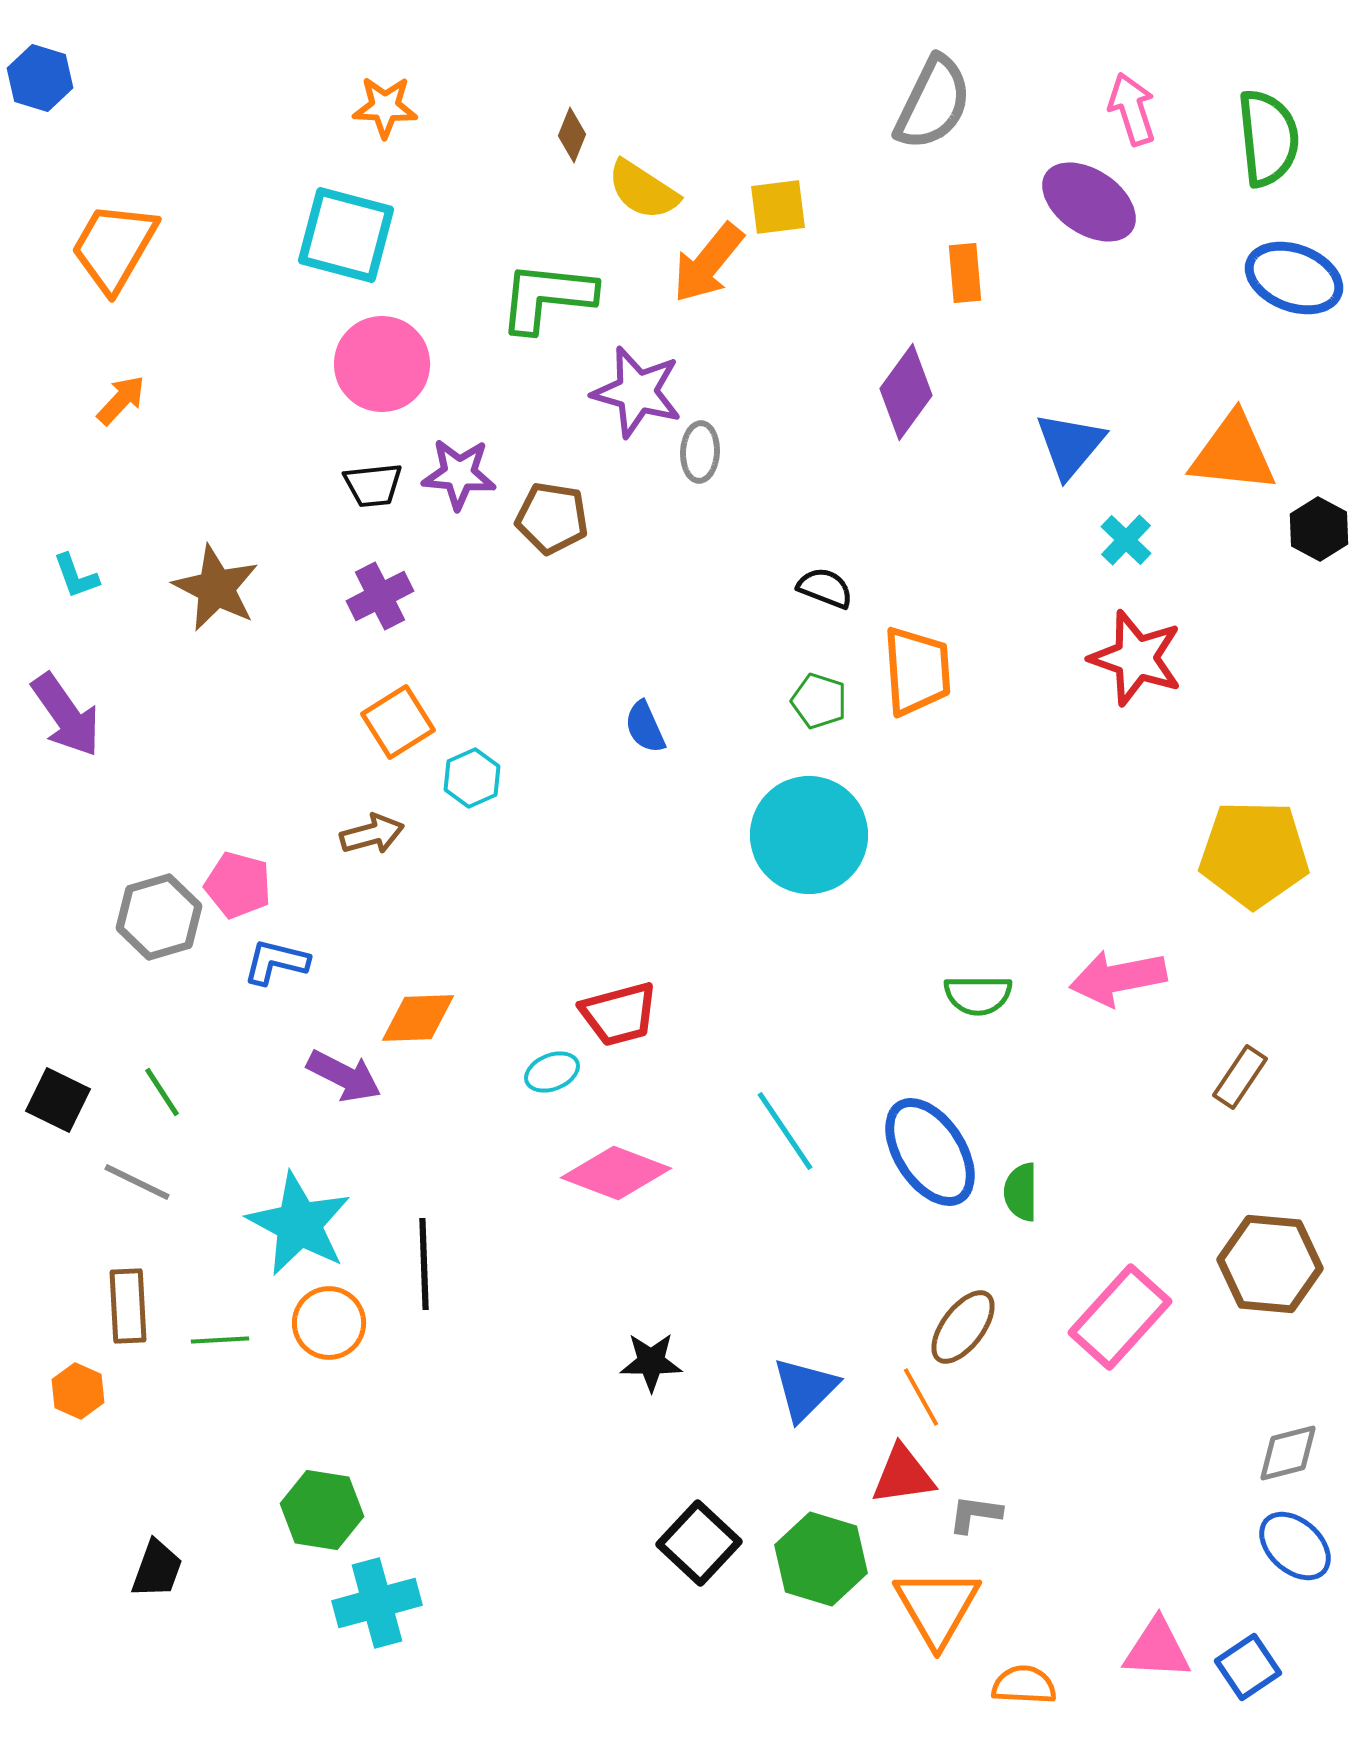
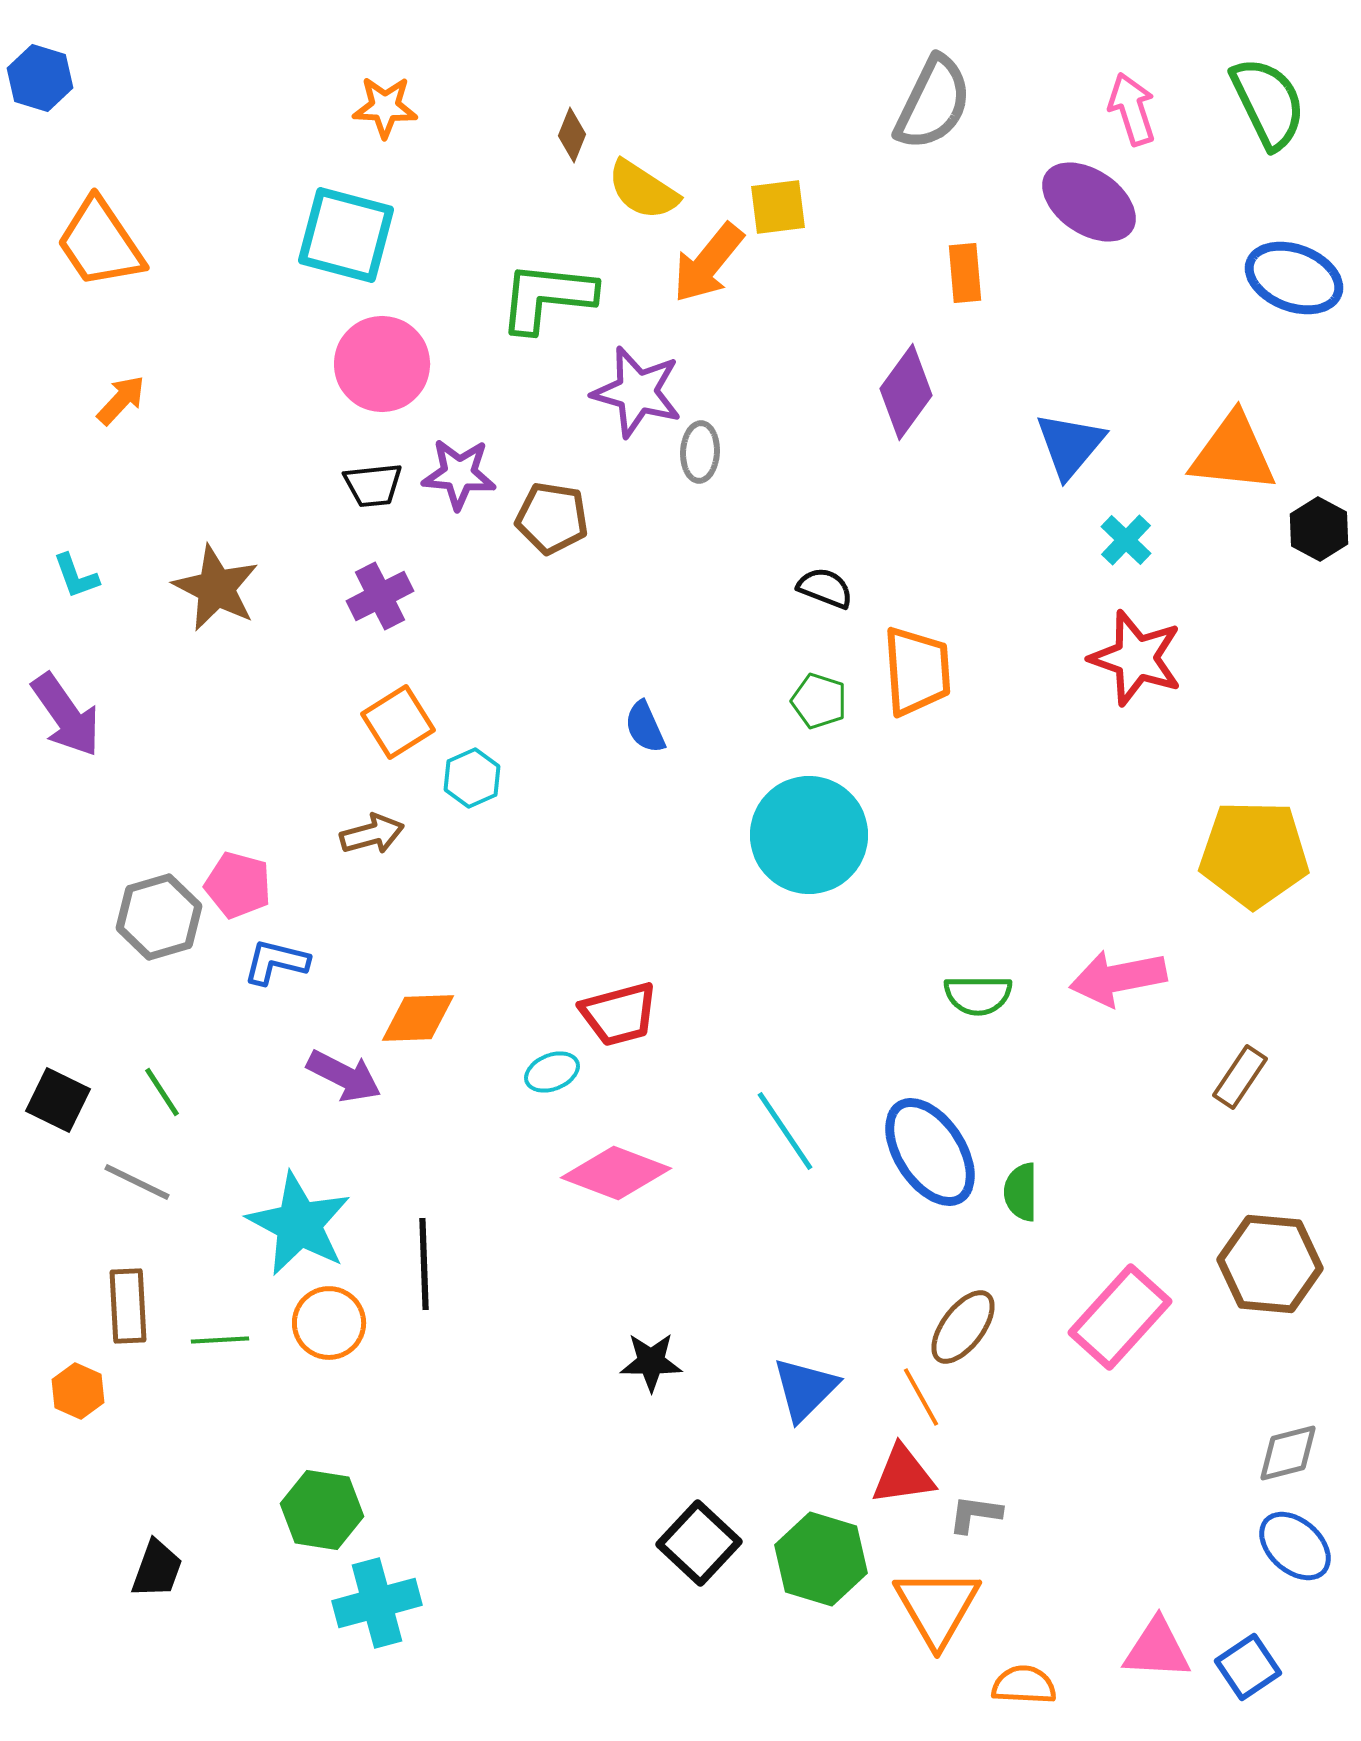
green semicircle at (1268, 138): moved 35 px up; rotated 20 degrees counterclockwise
orange trapezoid at (114, 247): moved 14 px left, 4 px up; rotated 64 degrees counterclockwise
